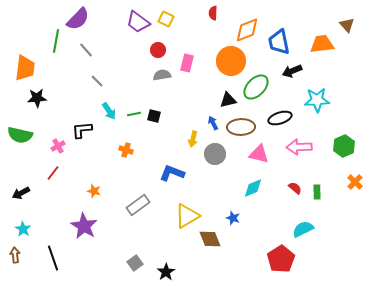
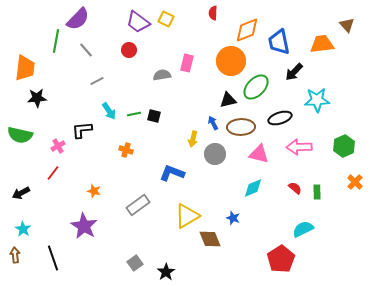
red circle at (158, 50): moved 29 px left
black arrow at (292, 71): moved 2 px right, 1 px down; rotated 24 degrees counterclockwise
gray line at (97, 81): rotated 72 degrees counterclockwise
